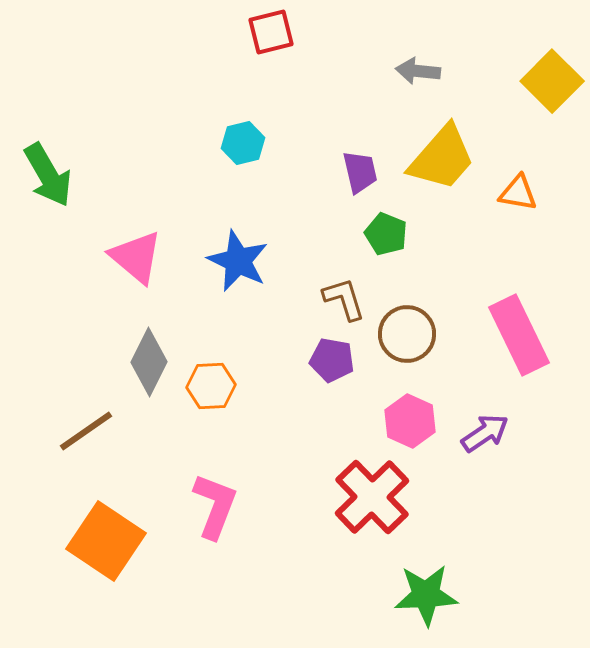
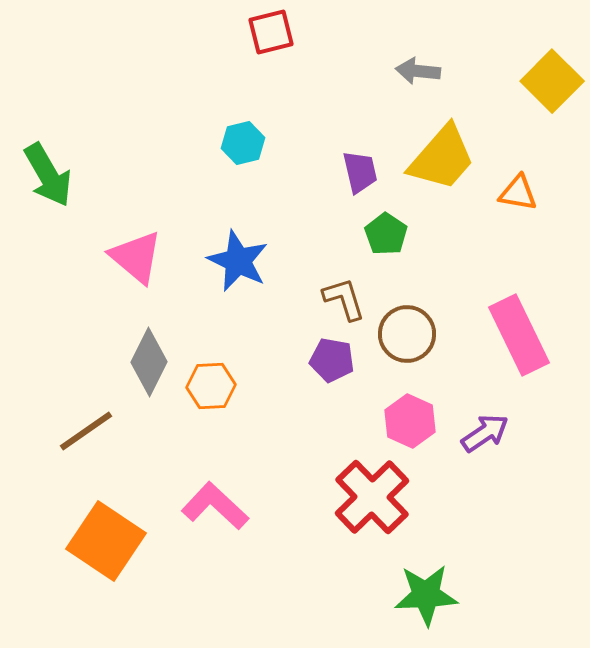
green pentagon: rotated 12 degrees clockwise
pink L-shape: rotated 68 degrees counterclockwise
